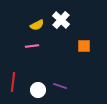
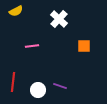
white cross: moved 2 px left, 1 px up
yellow semicircle: moved 21 px left, 14 px up
